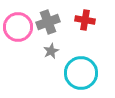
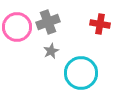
red cross: moved 15 px right, 4 px down
pink circle: moved 1 px left
